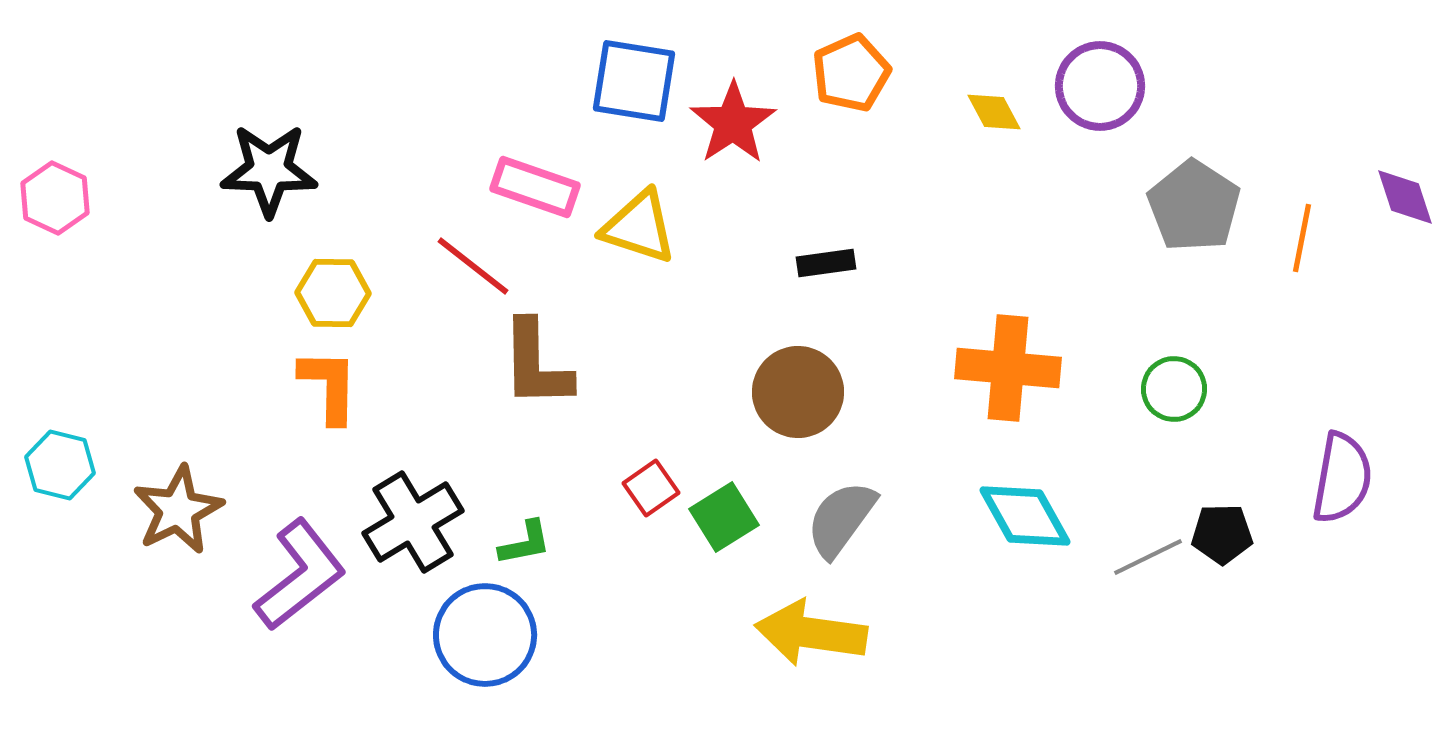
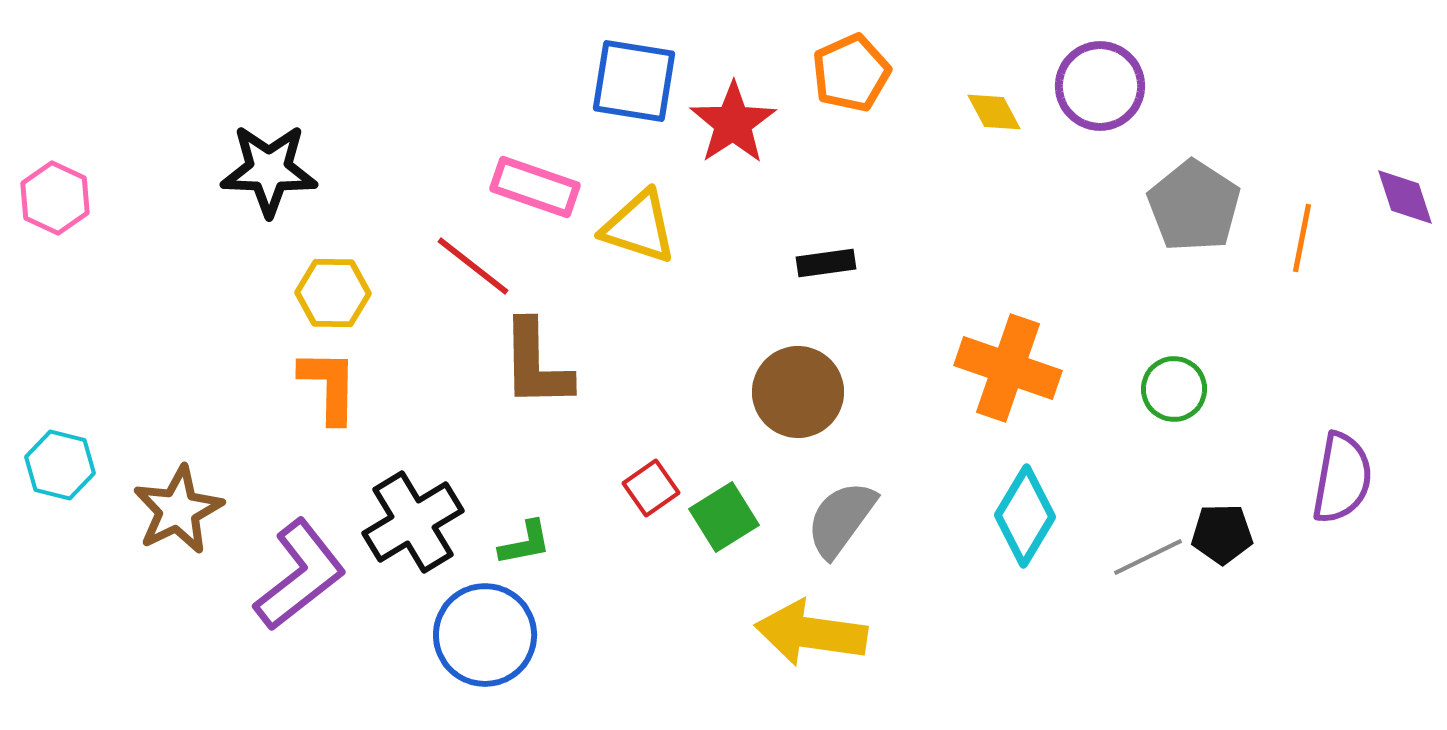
orange cross: rotated 14 degrees clockwise
cyan diamond: rotated 60 degrees clockwise
